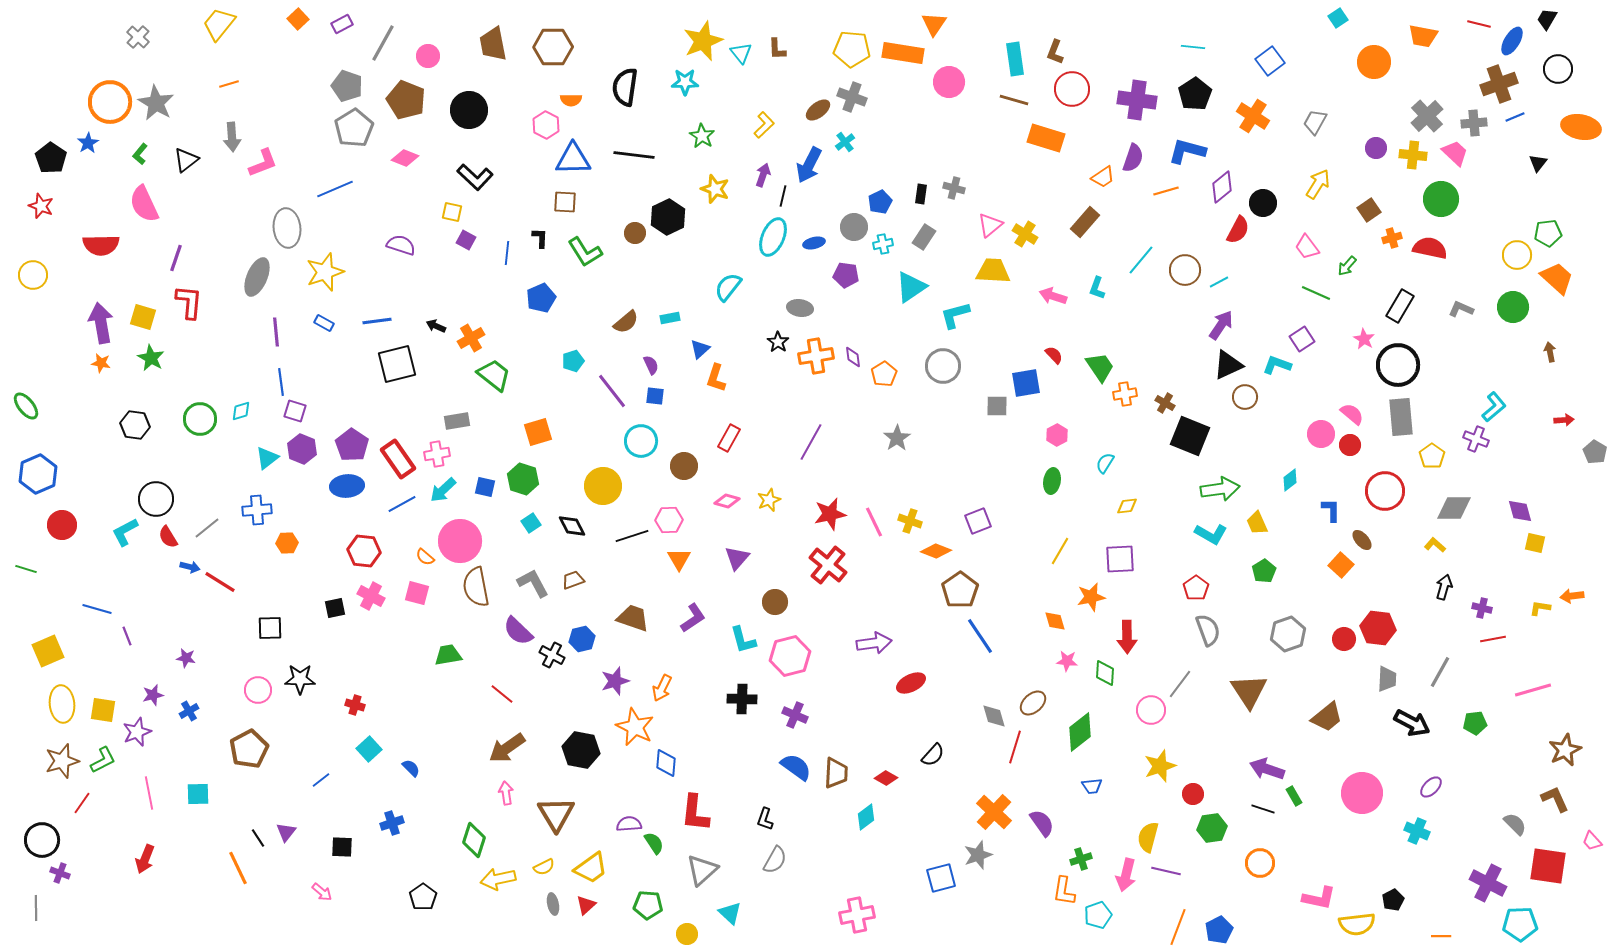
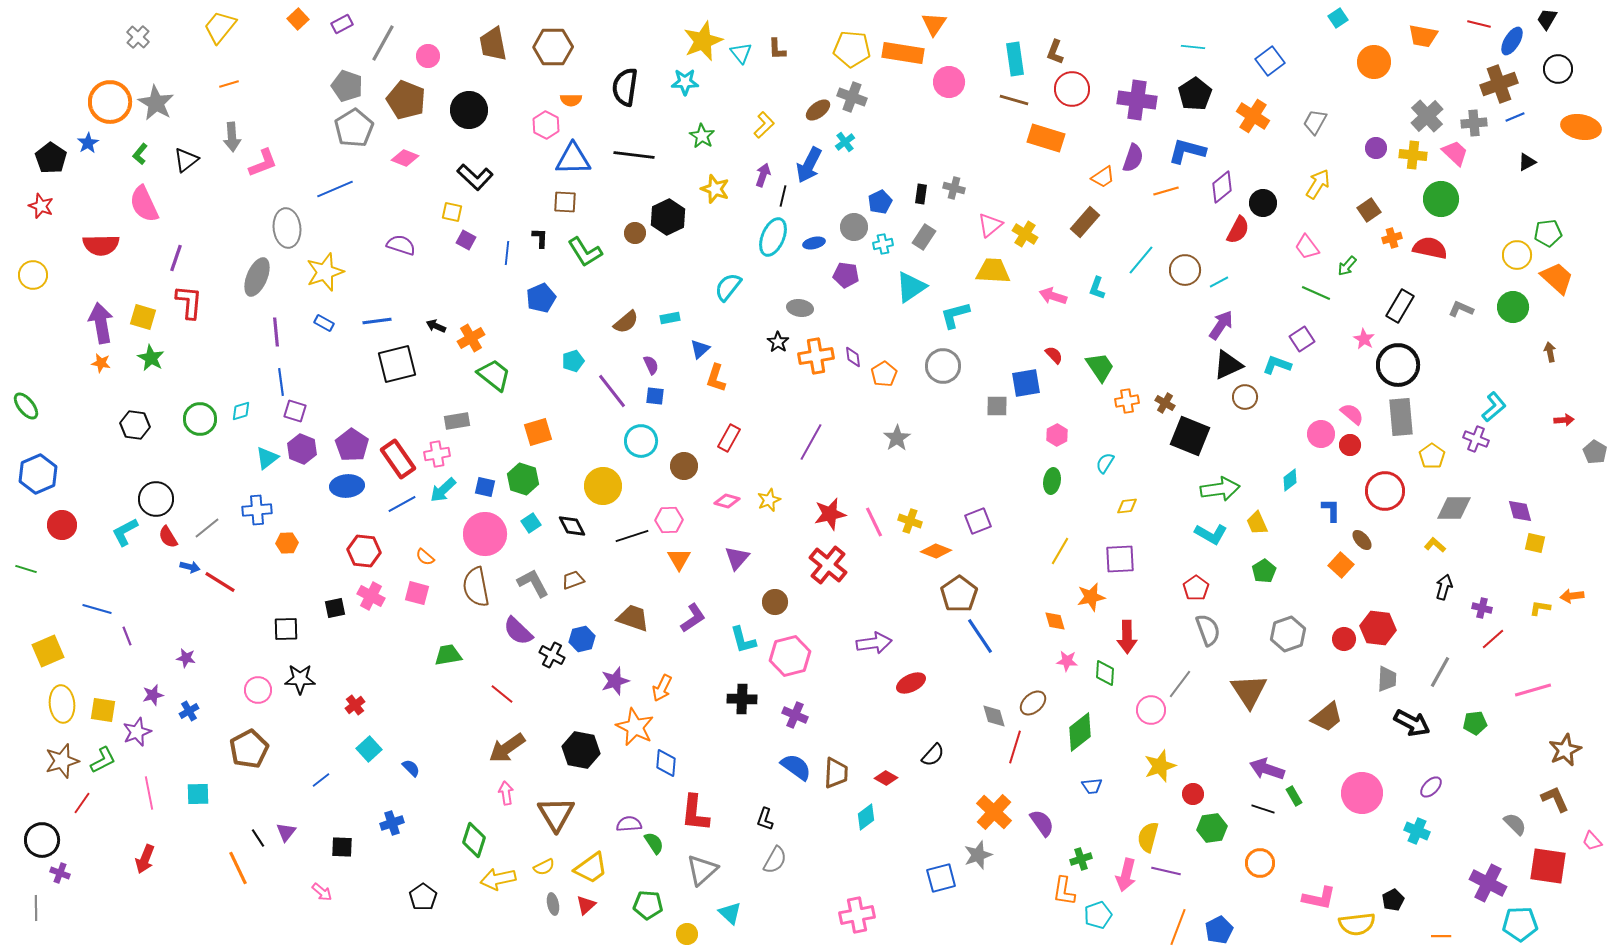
yellow trapezoid at (219, 24): moved 1 px right, 3 px down
black triangle at (1538, 163): moved 11 px left, 1 px up; rotated 24 degrees clockwise
orange cross at (1125, 394): moved 2 px right, 7 px down
pink circle at (460, 541): moved 25 px right, 7 px up
brown pentagon at (960, 590): moved 1 px left, 4 px down
black square at (270, 628): moved 16 px right, 1 px down
red line at (1493, 639): rotated 30 degrees counterclockwise
red cross at (355, 705): rotated 36 degrees clockwise
